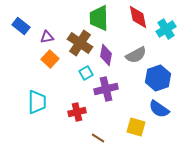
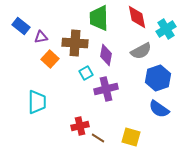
red diamond: moved 1 px left
purple triangle: moved 6 px left
brown cross: moved 5 px left; rotated 30 degrees counterclockwise
gray semicircle: moved 5 px right, 4 px up
red cross: moved 3 px right, 14 px down
yellow square: moved 5 px left, 10 px down
